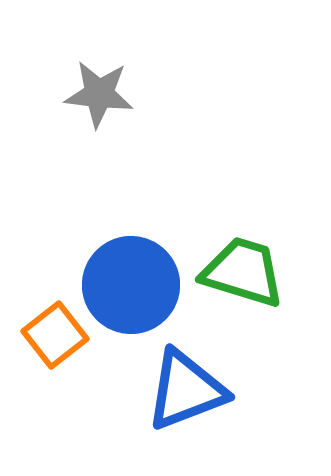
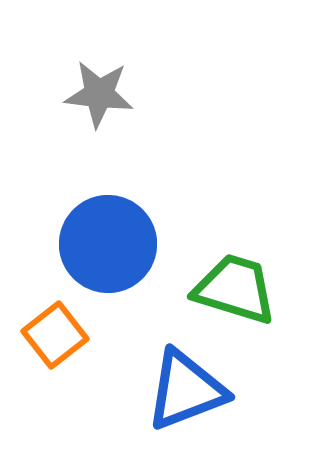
green trapezoid: moved 8 px left, 17 px down
blue circle: moved 23 px left, 41 px up
